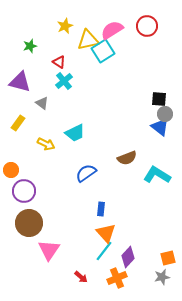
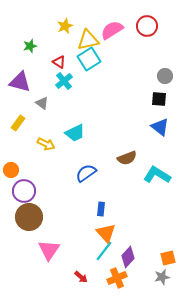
cyan square: moved 14 px left, 8 px down
gray circle: moved 38 px up
brown circle: moved 6 px up
